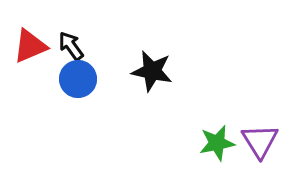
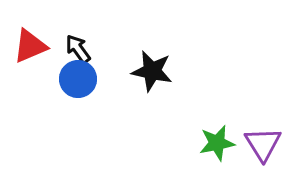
black arrow: moved 7 px right, 3 px down
purple triangle: moved 3 px right, 3 px down
